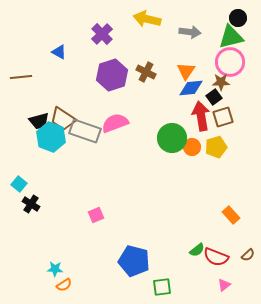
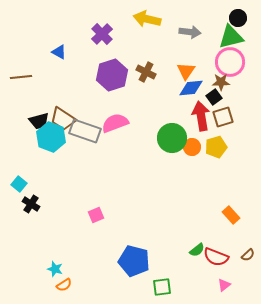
cyan star: rotated 14 degrees clockwise
